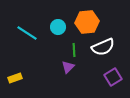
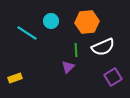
cyan circle: moved 7 px left, 6 px up
green line: moved 2 px right
